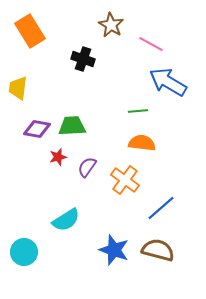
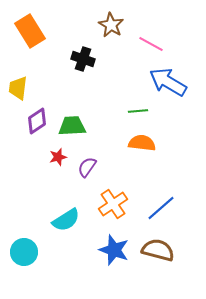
purple diamond: moved 8 px up; rotated 44 degrees counterclockwise
orange cross: moved 12 px left, 24 px down; rotated 20 degrees clockwise
